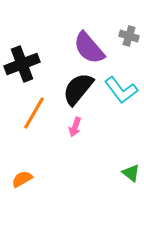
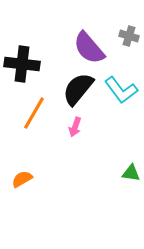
black cross: rotated 28 degrees clockwise
green triangle: rotated 30 degrees counterclockwise
